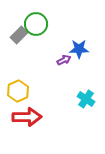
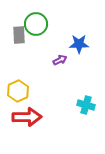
gray rectangle: rotated 48 degrees counterclockwise
blue star: moved 5 px up
purple arrow: moved 4 px left
cyan cross: moved 6 px down; rotated 18 degrees counterclockwise
